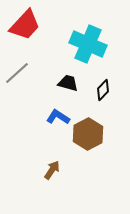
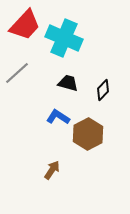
cyan cross: moved 24 px left, 6 px up
